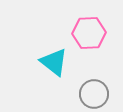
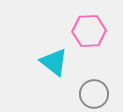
pink hexagon: moved 2 px up
